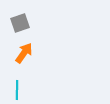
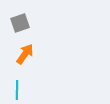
orange arrow: moved 1 px right, 1 px down
